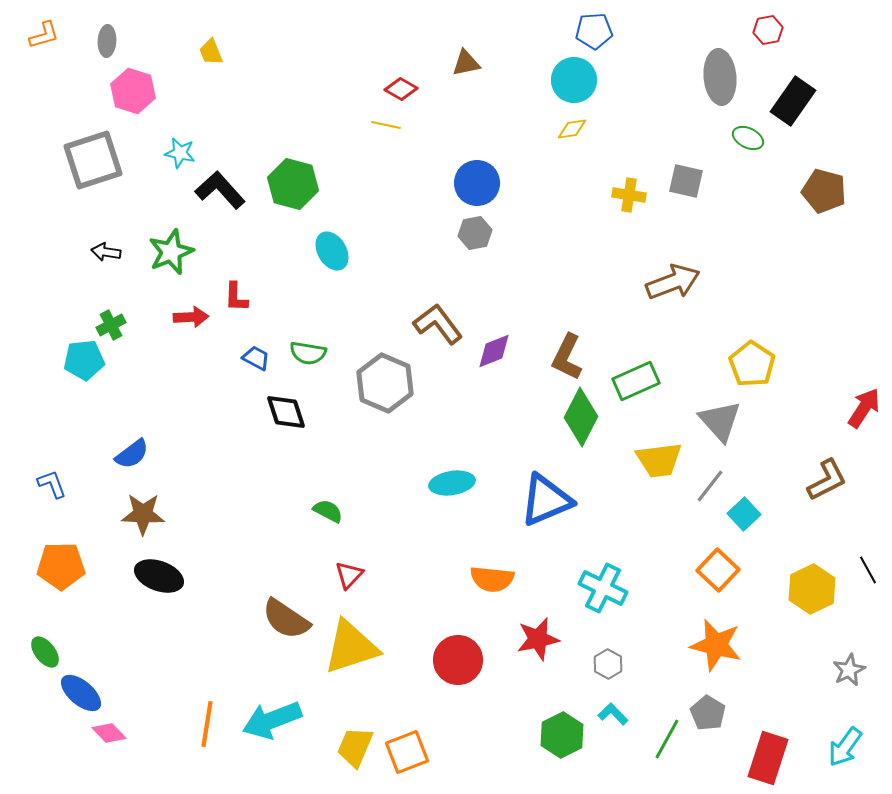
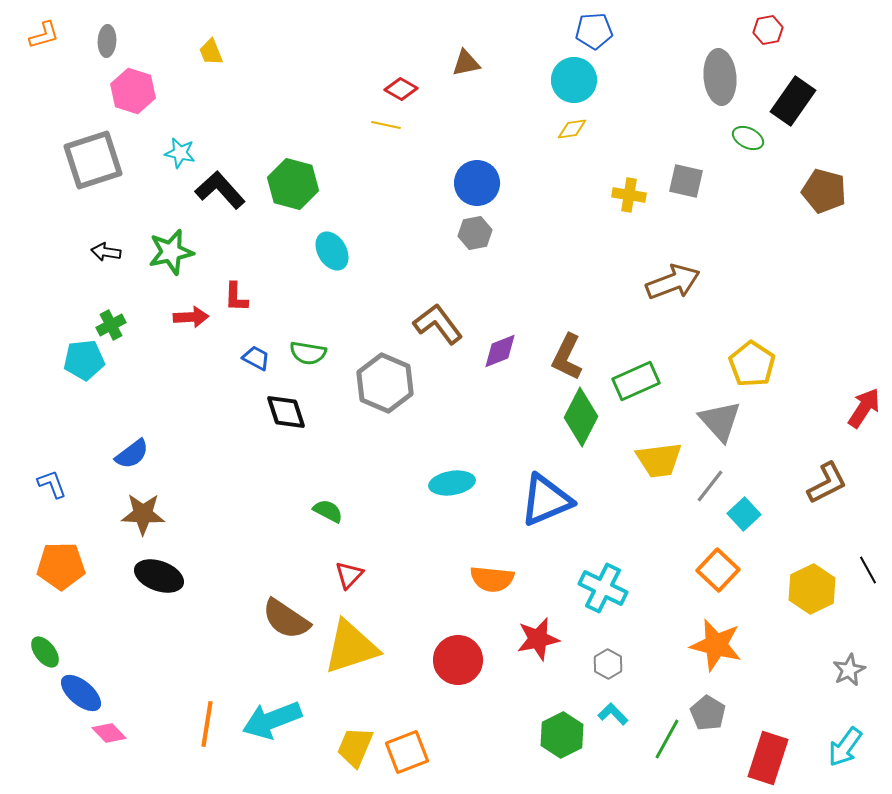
green star at (171, 252): rotated 9 degrees clockwise
purple diamond at (494, 351): moved 6 px right
brown L-shape at (827, 480): moved 3 px down
